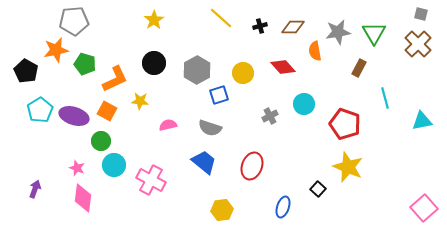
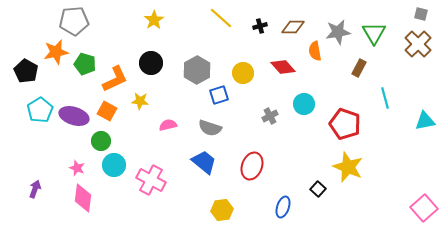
orange star at (56, 50): moved 2 px down
black circle at (154, 63): moved 3 px left
cyan triangle at (422, 121): moved 3 px right
